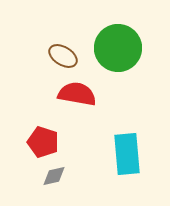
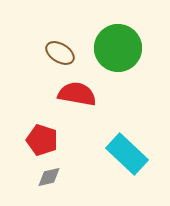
brown ellipse: moved 3 px left, 3 px up
red pentagon: moved 1 px left, 2 px up
cyan rectangle: rotated 42 degrees counterclockwise
gray diamond: moved 5 px left, 1 px down
